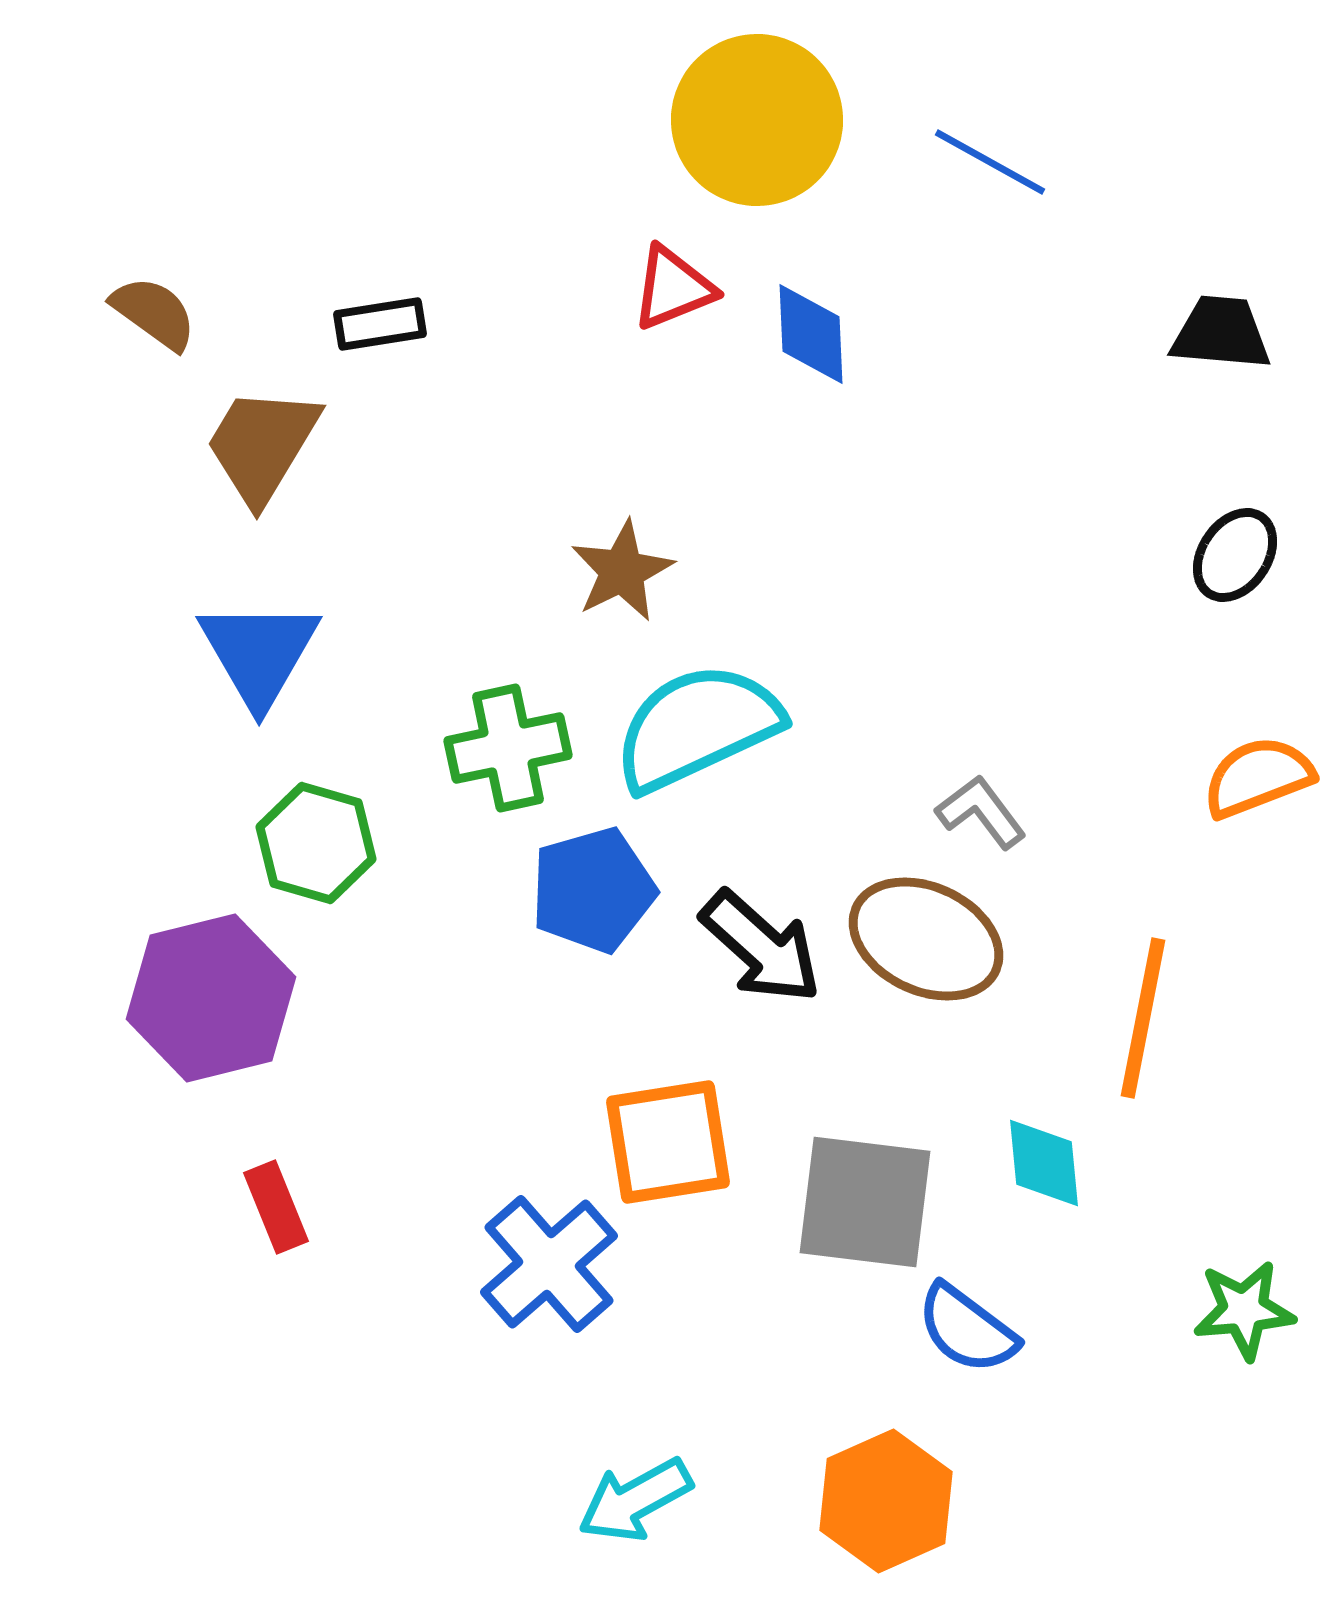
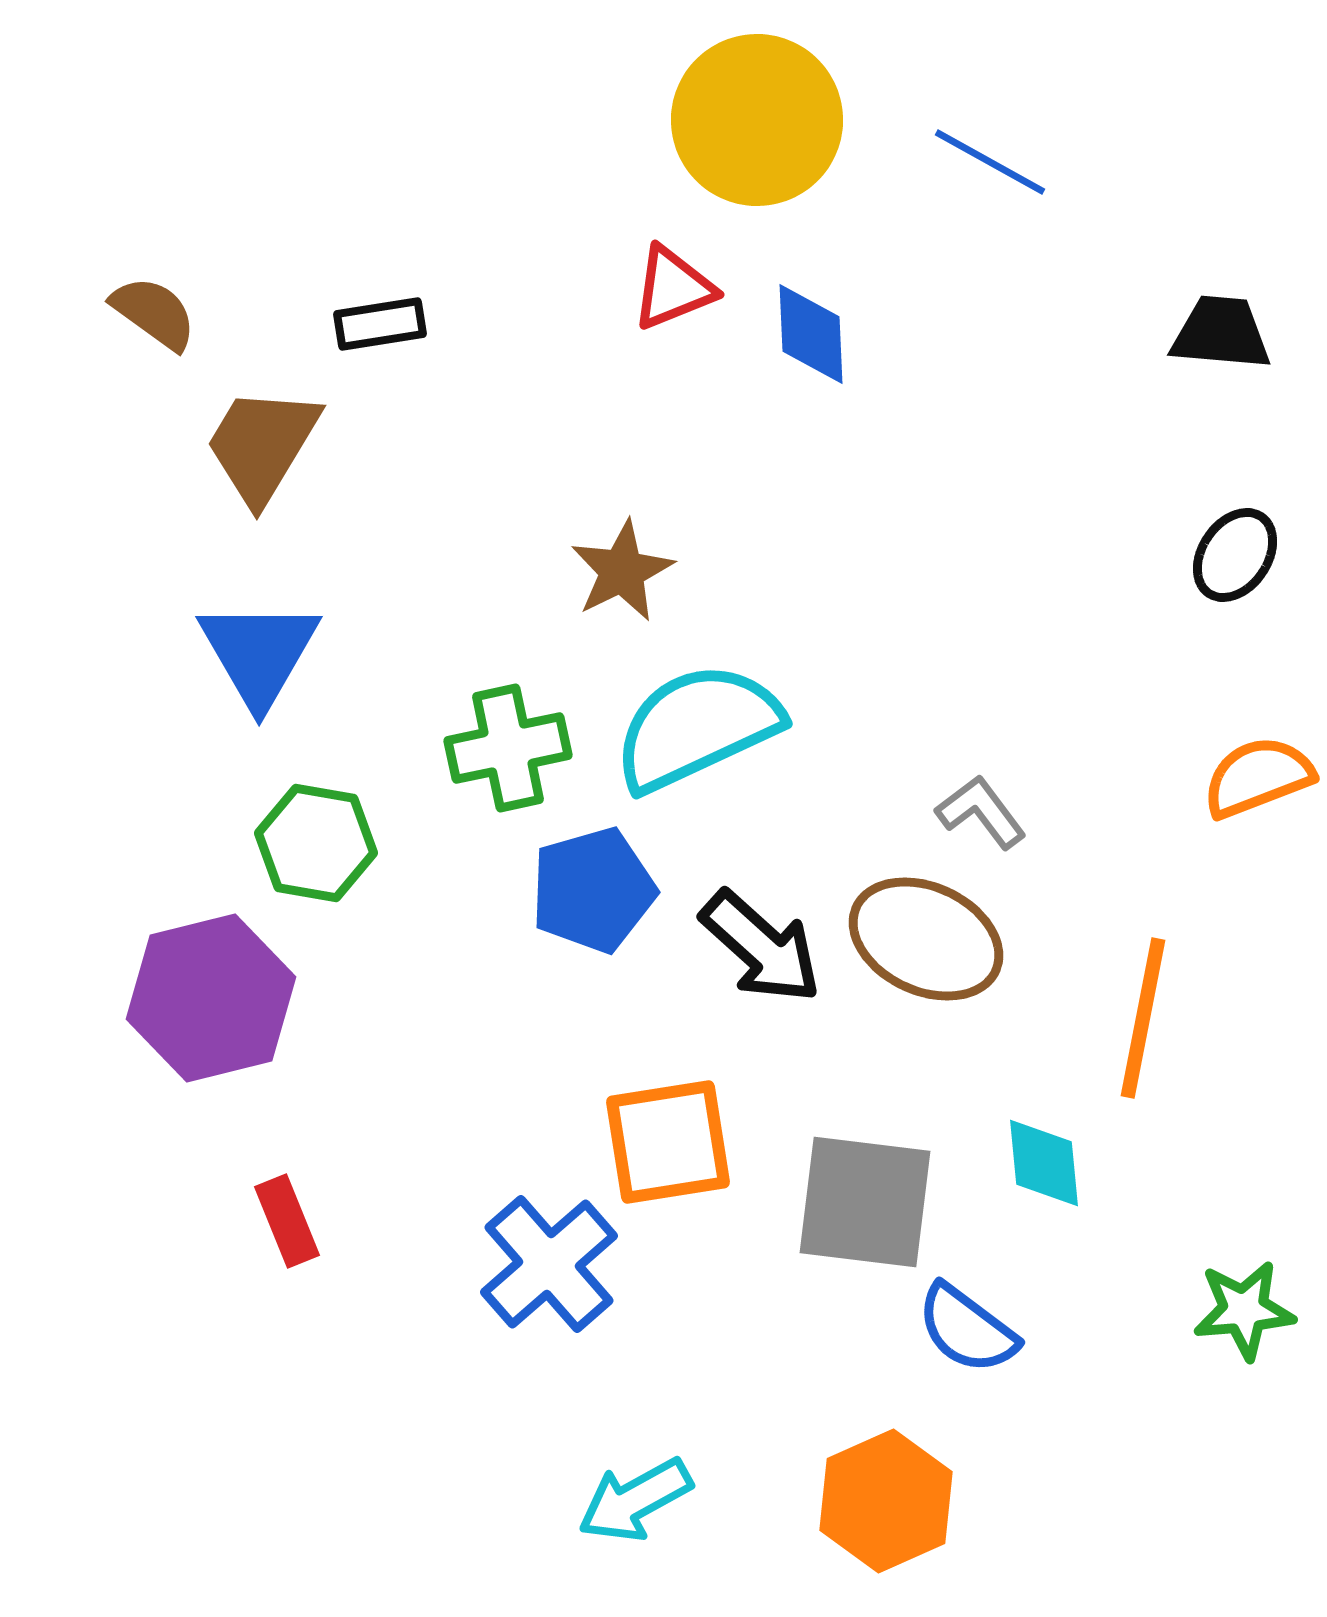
green hexagon: rotated 6 degrees counterclockwise
red rectangle: moved 11 px right, 14 px down
